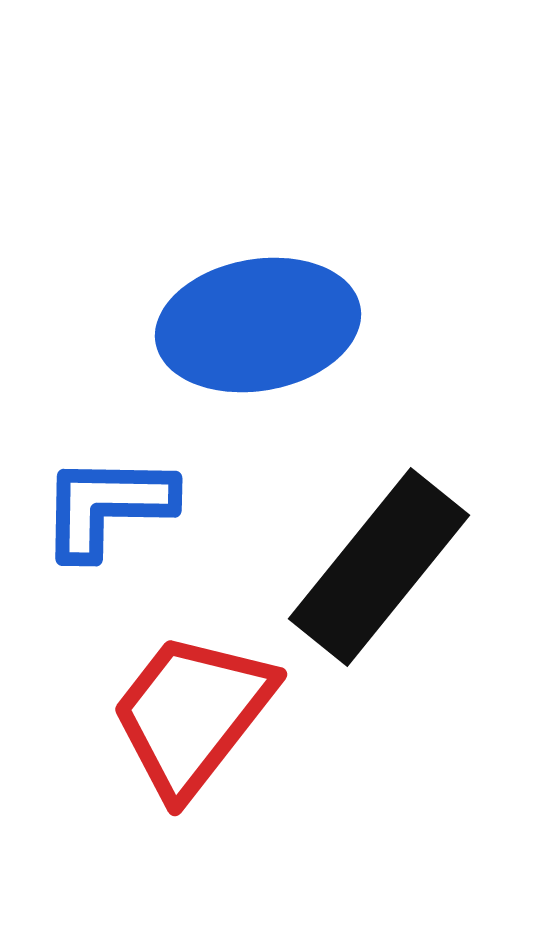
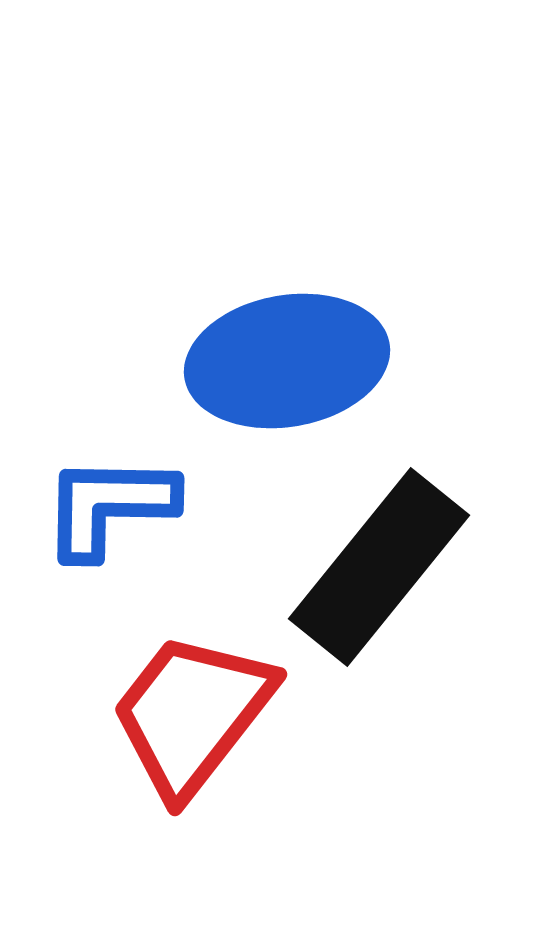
blue ellipse: moved 29 px right, 36 px down
blue L-shape: moved 2 px right
